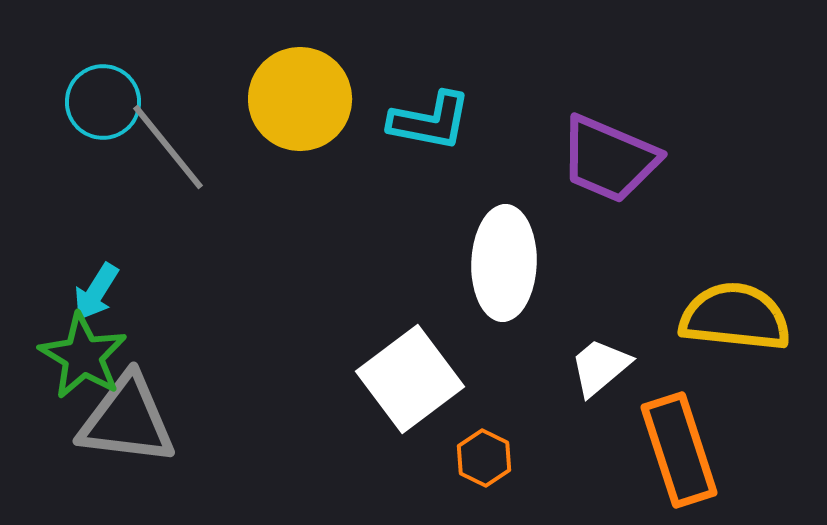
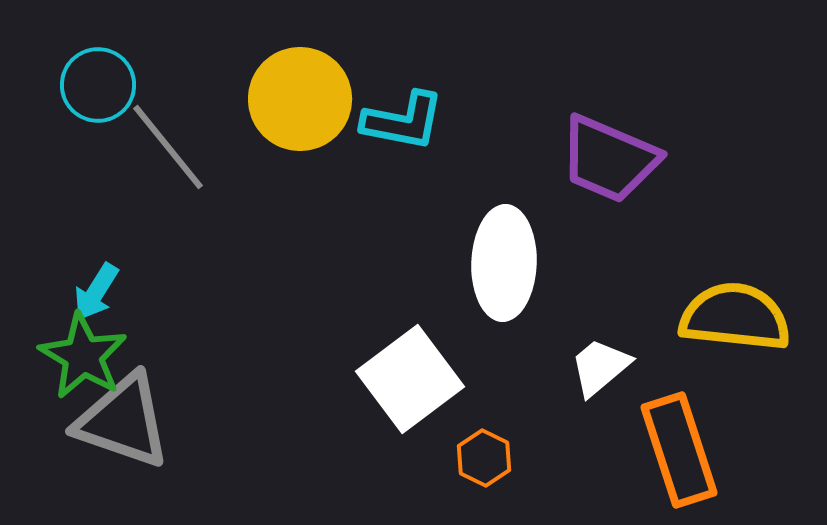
cyan circle: moved 5 px left, 17 px up
cyan L-shape: moved 27 px left
gray triangle: moved 4 px left, 1 px down; rotated 12 degrees clockwise
